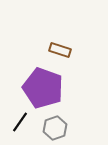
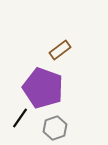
brown rectangle: rotated 55 degrees counterclockwise
black line: moved 4 px up
